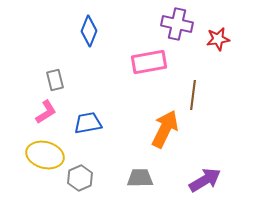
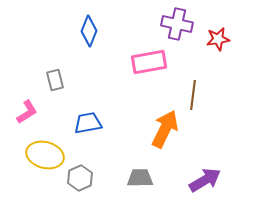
pink L-shape: moved 19 px left
